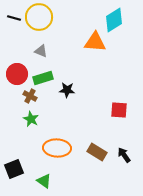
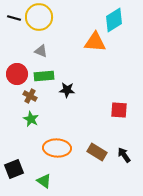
green rectangle: moved 1 px right, 2 px up; rotated 12 degrees clockwise
